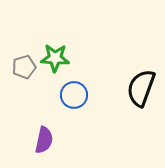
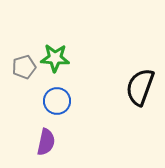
black semicircle: moved 1 px left, 1 px up
blue circle: moved 17 px left, 6 px down
purple semicircle: moved 2 px right, 2 px down
